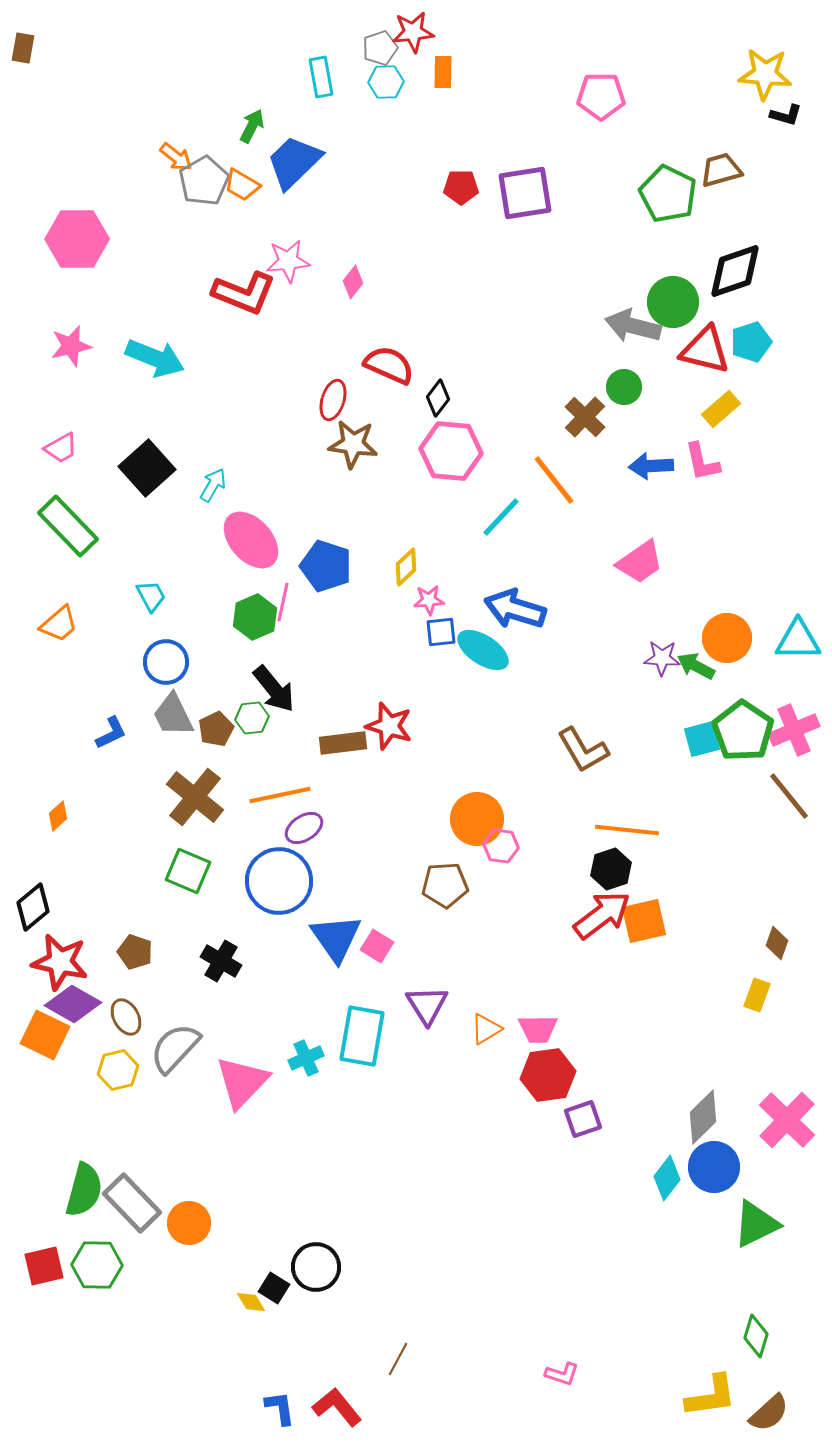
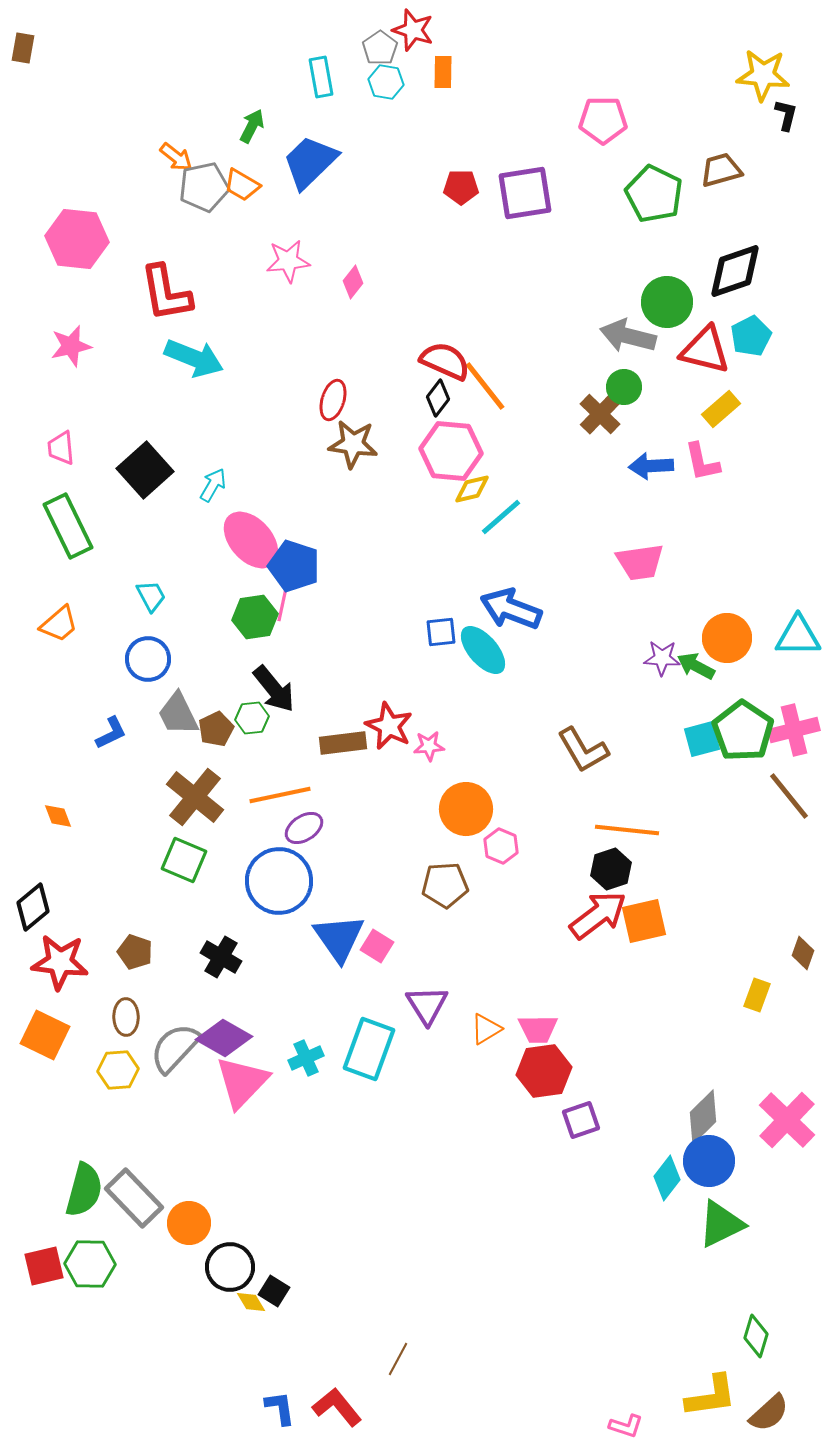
red star at (413, 32): moved 2 px up; rotated 24 degrees clockwise
gray pentagon at (380, 48): rotated 16 degrees counterclockwise
yellow star at (765, 74): moved 2 px left, 1 px down
cyan hexagon at (386, 82): rotated 12 degrees clockwise
pink pentagon at (601, 96): moved 2 px right, 24 px down
black L-shape at (786, 115): rotated 92 degrees counterclockwise
blue trapezoid at (294, 162): moved 16 px right
gray pentagon at (204, 181): moved 6 px down; rotated 18 degrees clockwise
green pentagon at (668, 194): moved 14 px left
pink hexagon at (77, 239): rotated 6 degrees clockwise
red L-shape at (244, 293): moved 78 px left; rotated 58 degrees clockwise
green circle at (673, 302): moved 6 px left
gray arrow at (633, 326): moved 5 px left, 10 px down
cyan pentagon at (751, 342): moved 6 px up; rotated 9 degrees counterclockwise
cyan arrow at (155, 358): moved 39 px right
red semicircle at (389, 365): moved 56 px right, 4 px up
brown cross at (585, 417): moved 15 px right, 3 px up
pink trapezoid at (61, 448): rotated 114 degrees clockwise
black square at (147, 468): moved 2 px left, 2 px down
orange line at (554, 480): moved 69 px left, 94 px up
cyan line at (501, 517): rotated 6 degrees clockwise
green rectangle at (68, 526): rotated 18 degrees clockwise
pink trapezoid at (640, 562): rotated 27 degrees clockwise
blue pentagon at (326, 566): moved 32 px left
yellow diamond at (406, 567): moved 66 px right, 78 px up; rotated 30 degrees clockwise
pink star at (429, 600): moved 146 px down
blue arrow at (515, 609): moved 4 px left; rotated 4 degrees clockwise
green hexagon at (255, 617): rotated 15 degrees clockwise
cyan triangle at (798, 640): moved 4 px up
cyan ellipse at (483, 650): rotated 16 degrees clockwise
blue circle at (166, 662): moved 18 px left, 3 px up
gray trapezoid at (173, 715): moved 5 px right, 1 px up
red star at (389, 726): rotated 9 degrees clockwise
pink cross at (794, 730): rotated 9 degrees clockwise
orange diamond at (58, 816): rotated 68 degrees counterclockwise
orange circle at (477, 819): moved 11 px left, 10 px up
pink hexagon at (501, 846): rotated 16 degrees clockwise
green square at (188, 871): moved 4 px left, 11 px up
red arrow at (602, 915): moved 4 px left
blue triangle at (336, 938): moved 3 px right
brown diamond at (777, 943): moved 26 px right, 10 px down
black cross at (221, 961): moved 4 px up
red star at (60, 962): rotated 6 degrees counterclockwise
purple diamond at (73, 1004): moved 151 px right, 34 px down
brown ellipse at (126, 1017): rotated 27 degrees clockwise
cyan rectangle at (362, 1036): moved 7 px right, 13 px down; rotated 10 degrees clockwise
yellow hexagon at (118, 1070): rotated 9 degrees clockwise
red hexagon at (548, 1075): moved 4 px left, 4 px up
purple square at (583, 1119): moved 2 px left, 1 px down
blue circle at (714, 1167): moved 5 px left, 6 px up
gray rectangle at (132, 1203): moved 2 px right, 5 px up
green triangle at (756, 1224): moved 35 px left
green hexagon at (97, 1265): moved 7 px left, 1 px up
black circle at (316, 1267): moved 86 px left
black square at (274, 1288): moved 3 px down
pink L-shape at (562, 1374): moved 64 px right, 52 px down
